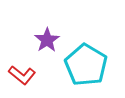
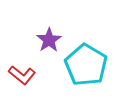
purple star: moved 2 px right
